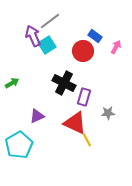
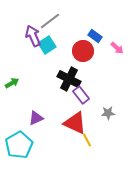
pink arrow: moved 1 px right, 1 px down; rotated 104 degrees clockwise
black cross: moved 5 px right, 4 px up
purple rectangle: moved 3 px left, 2 px up; rotated 54 degrees counterclockwise
purple triangle: moved 1 px left, 2 px down
